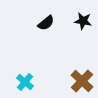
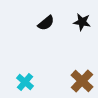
black star: moved 1 px left, 1 px down
